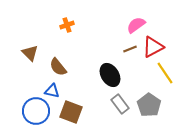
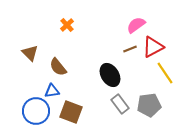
orange cross: rotated 24 degrees counterclockwise
blue triangle: rotated 21 degrees counterclockwise
gray pentagon: rotated 30 degrees clockwise
